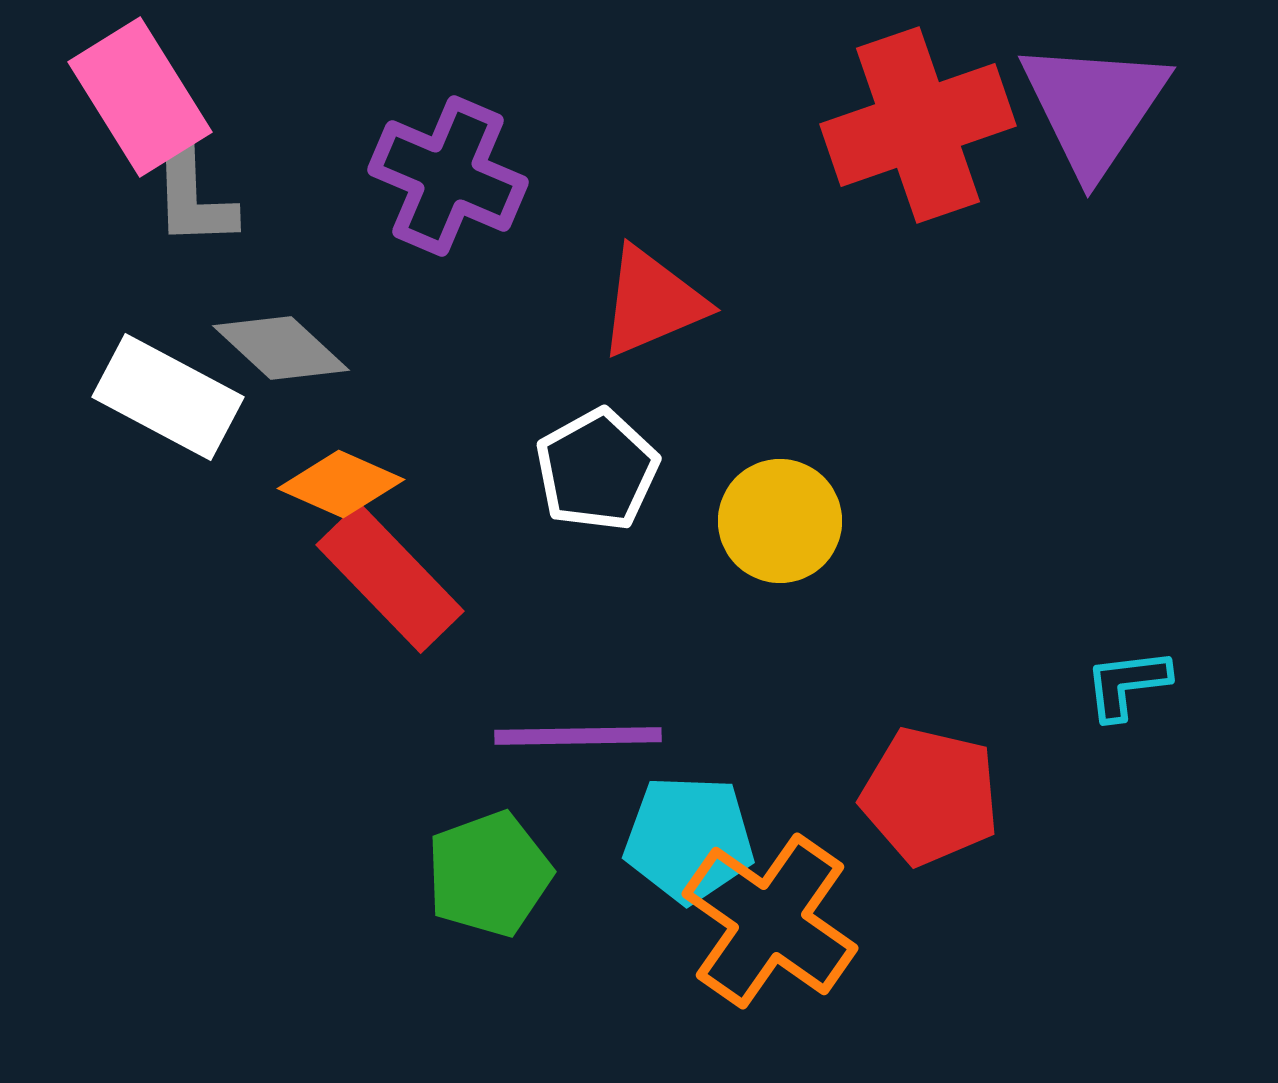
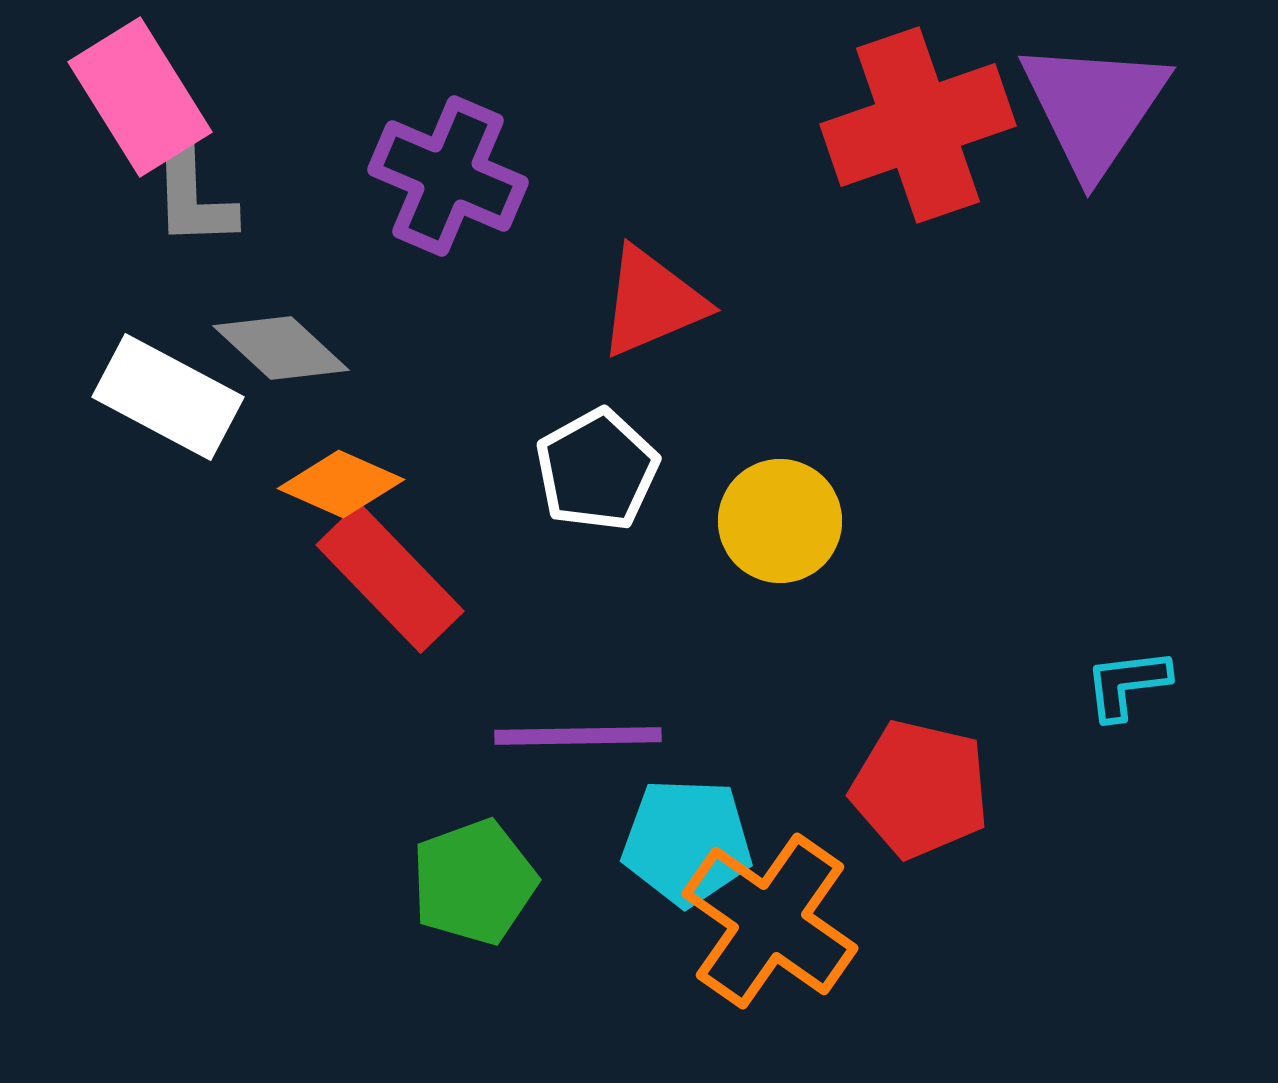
red pentagon: moved 10 px left, 7 px up
cyan pentagon: moved 2 px left, 3 px down
green pentagon: moved 15 px left, 8 px down
